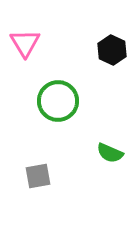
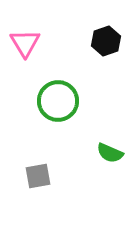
black hexagon: moved 6 px left, 9 px up; rotated 16 degrees clockwise
